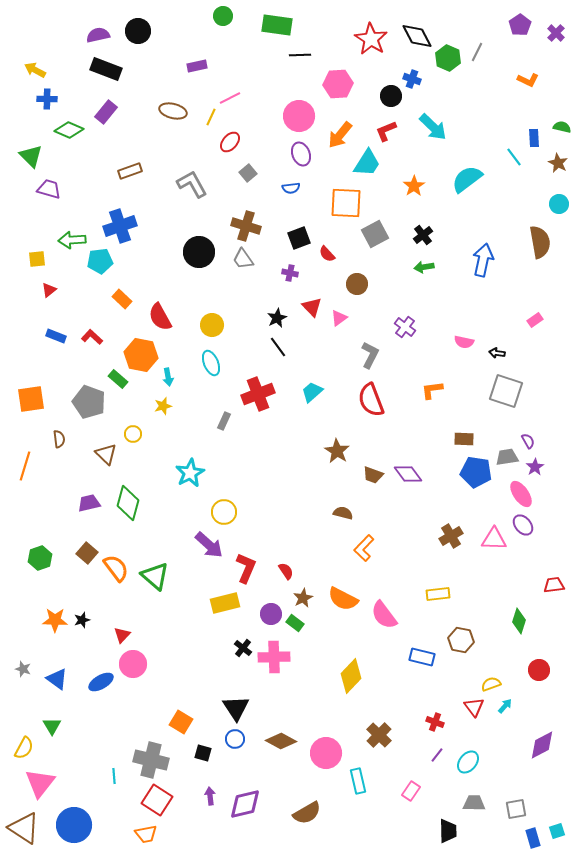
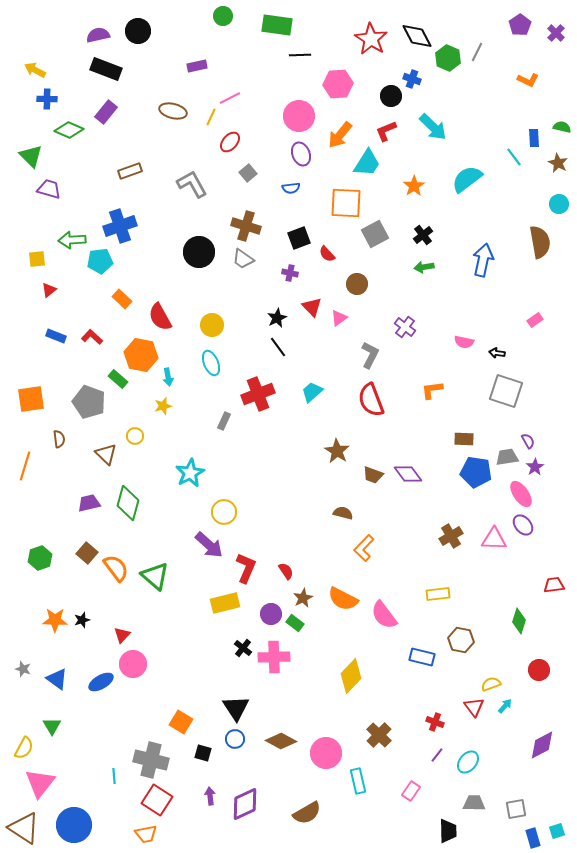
gray trapezoid at (243, 259): rotated 20 degrees counterclockwise
yellow circle at (133, 434): moved 2 px right, 2 px down
purple diamond at (245, 804): rotated 12 degrees counterclockwise
